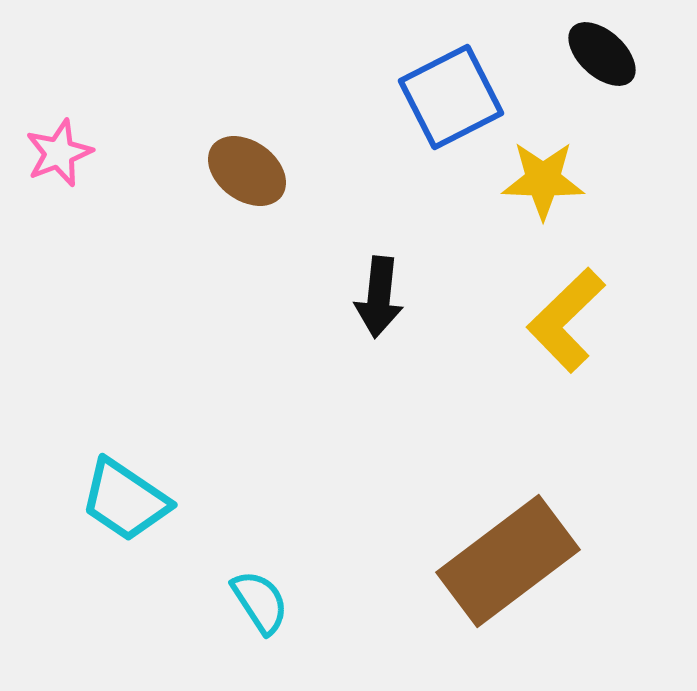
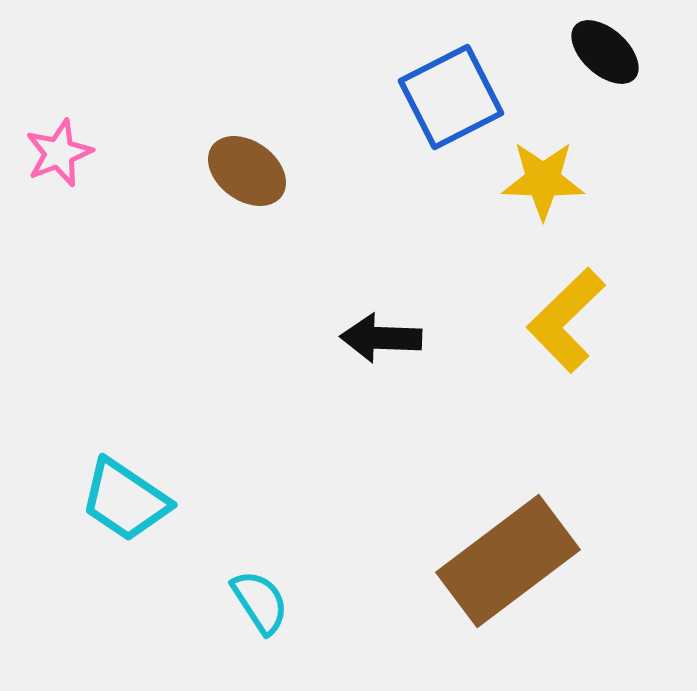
black ellipse: moved 3 px right, 2 px up
black arrow: moved 2 px right, 41 px down; rotated 86 degrees clockwise
